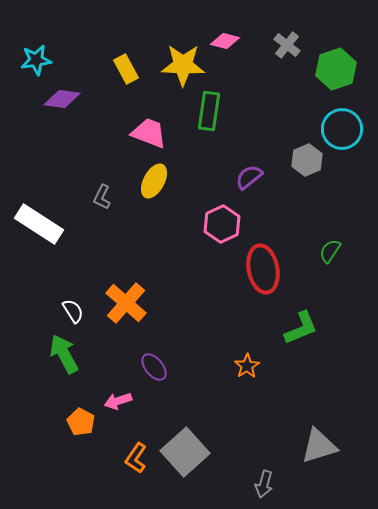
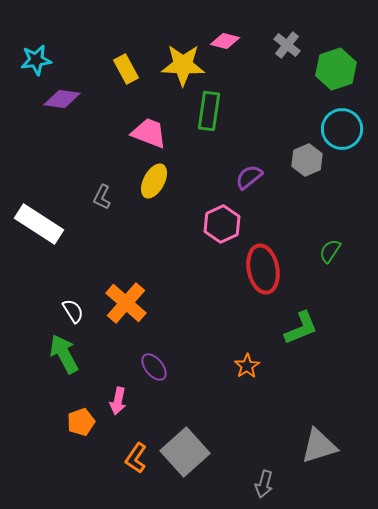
pink arrow: rotated 60 degrees counterclockwise
orange pentagon: rotated 24 degrees clockwise
